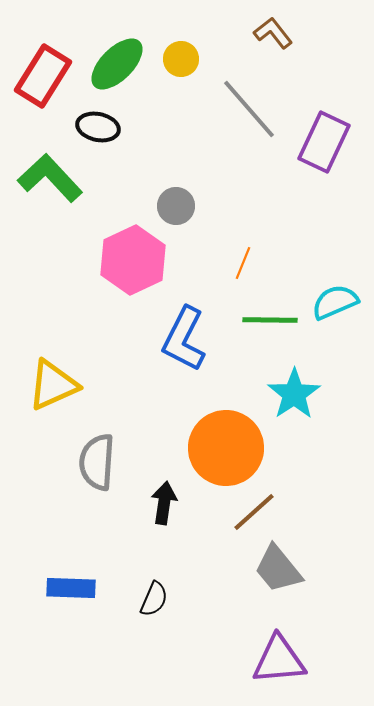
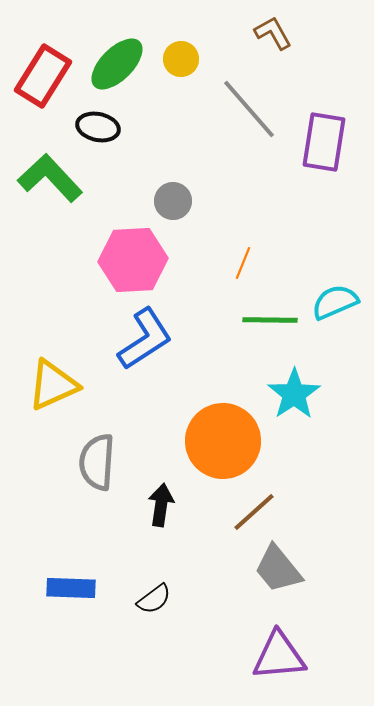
brown L-shape: rotated 9 degrees clockwise
purple rectangle: rotated 16 degrees counterclockwise
gray circle: moved 3 px left, 5 px up
pink hexagon: rotated 22 degrees clockwise
blue L-shape: moved 39 px left; rotated 150 degrees counterclockwise
orange circle: moved 3 px left, 7 px up
black arrow: moved 3 px left, 2 px down
black semicircle: rotated 30 degrees clockwise
purple triangle: moved 4 px up
